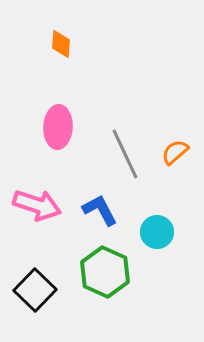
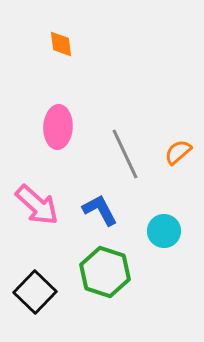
orange diamond: rotated 12 degrees counterclockwise
orange semicircle: moved 3 px right
pink arrow: rotated 24 degrees clockwise
cyan circle: moved 7 px right, 1 px up
green hexagon: rotated 6 degrees counterclockwise
black square: moved 2 px down
